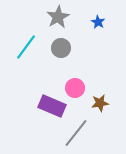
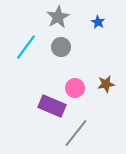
gray circle: moved 1 px up
brown star: moved 6 px right, 19 px up
